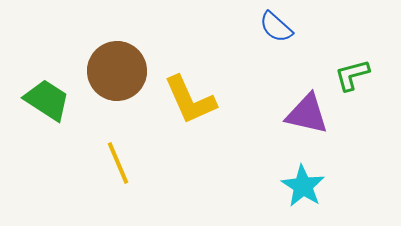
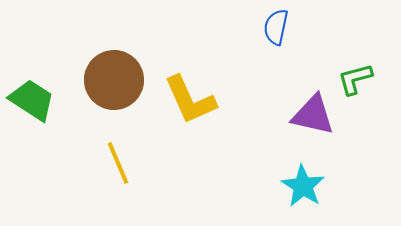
blue semicircle: rotated 60 degrees clockwise
brown circle: moved 3 px left, 9 px down
green L-shape: moved 3 px right, 4 px down
green trapezoid: moved 15 px left
purple triangle: moved 6 px right, 1 px down
